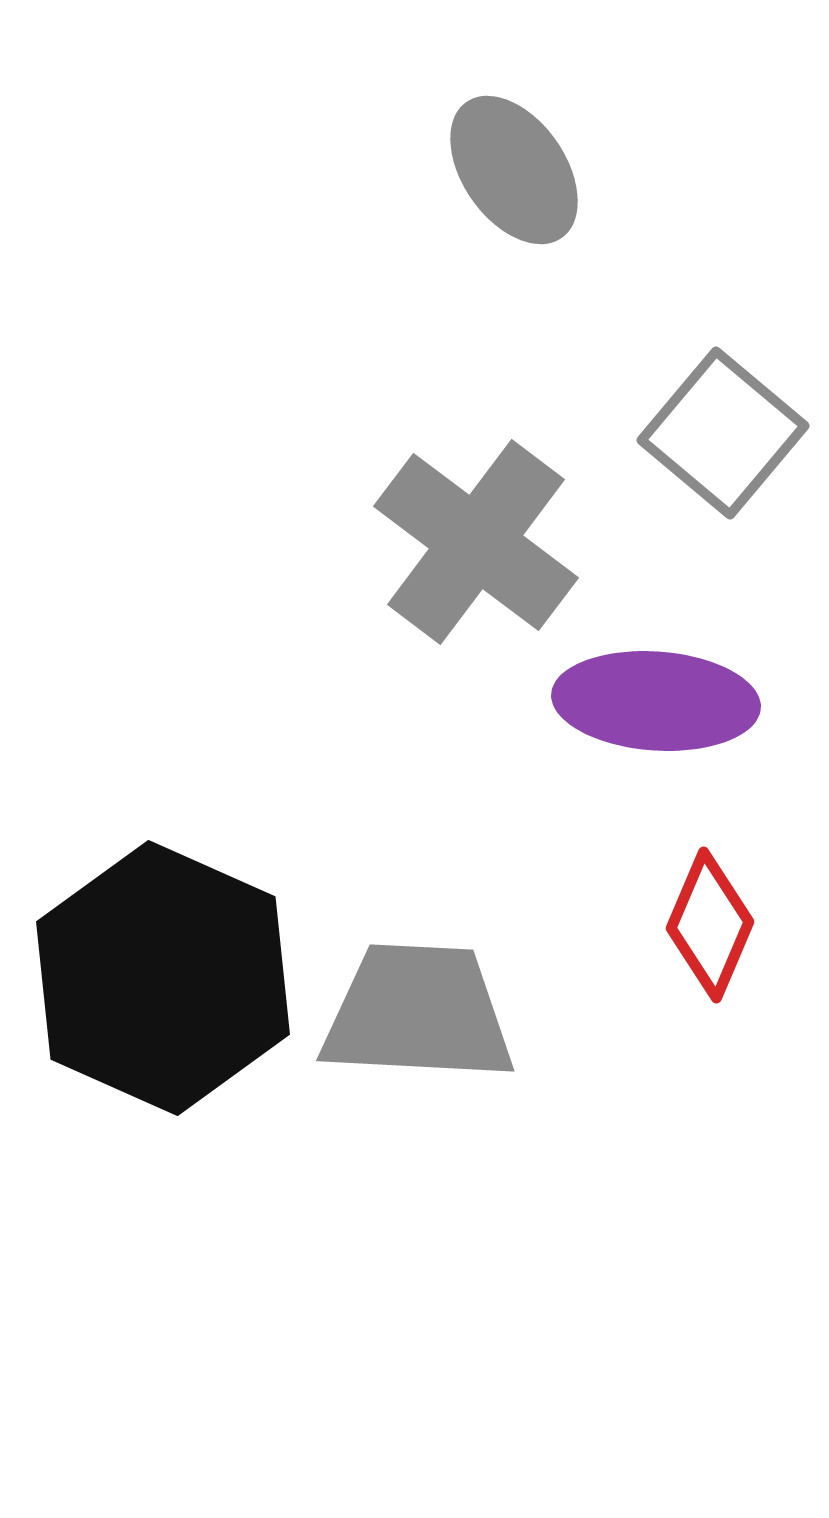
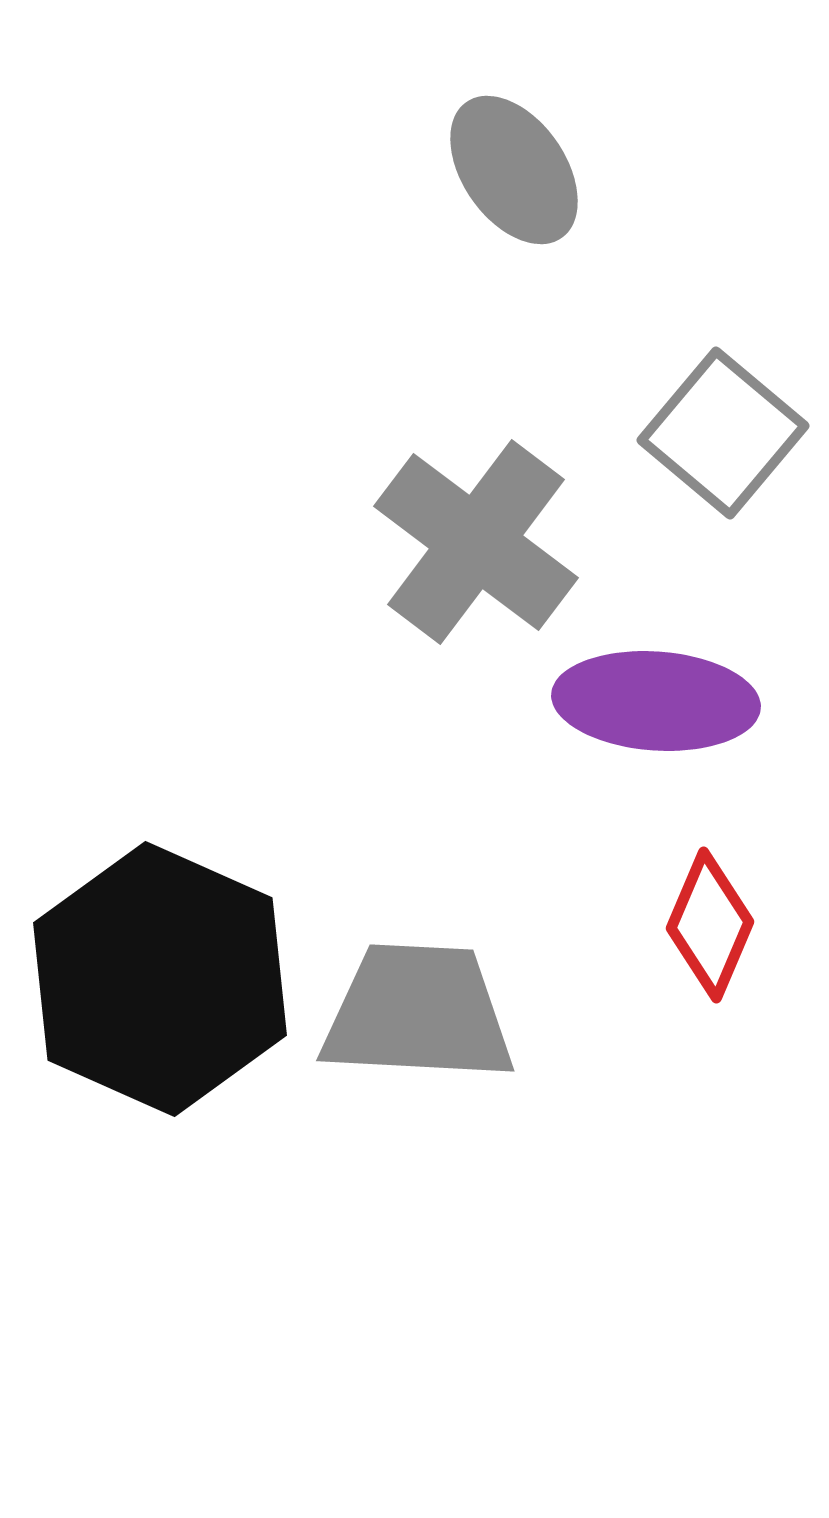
black hexagon: moved 3 px left, 1 px down
